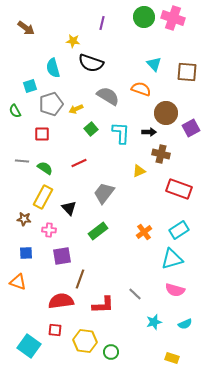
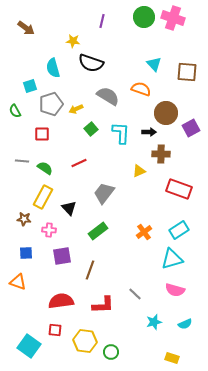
purple line at (102, 23): moved 2 px up
brown cross at (161, 154): rotated 12 degrees counterclockwise
brown line at (80, 279): moved 10 px right, 9 px up
